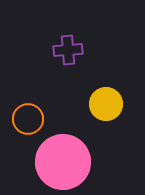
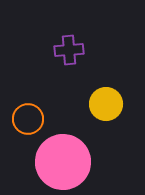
purple cross: moved 1 px right
